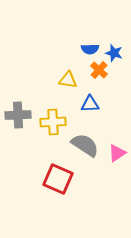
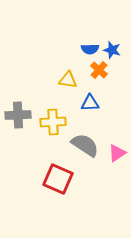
blue star: moved 2 px left, 3 px up
blue triangle: moved 1 px up
